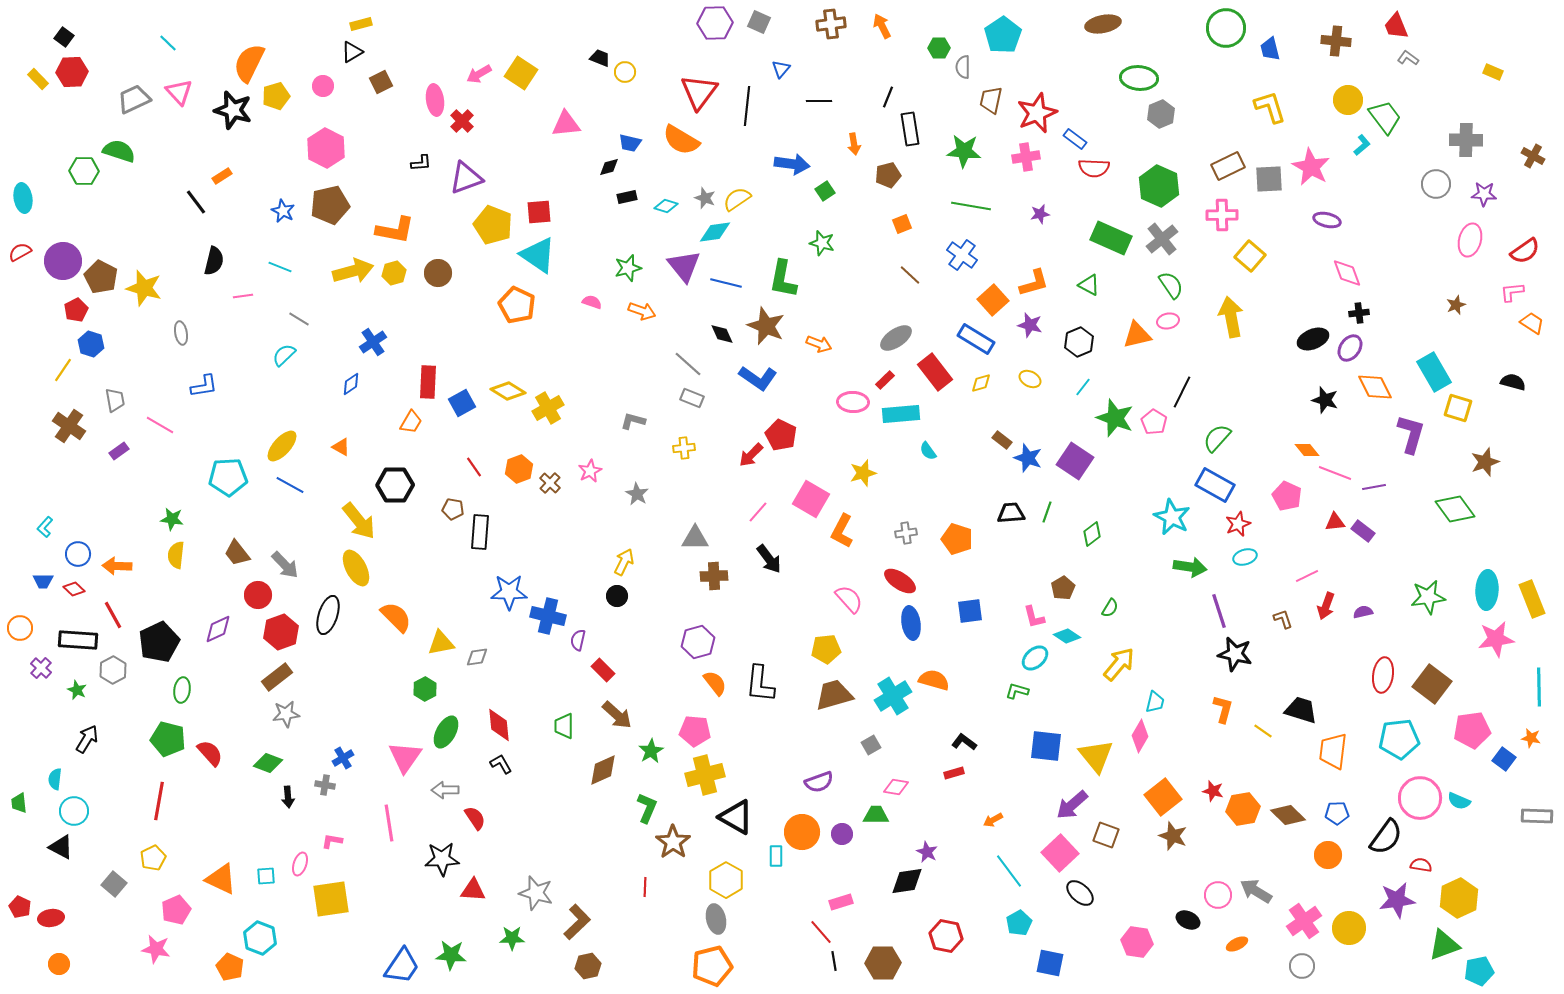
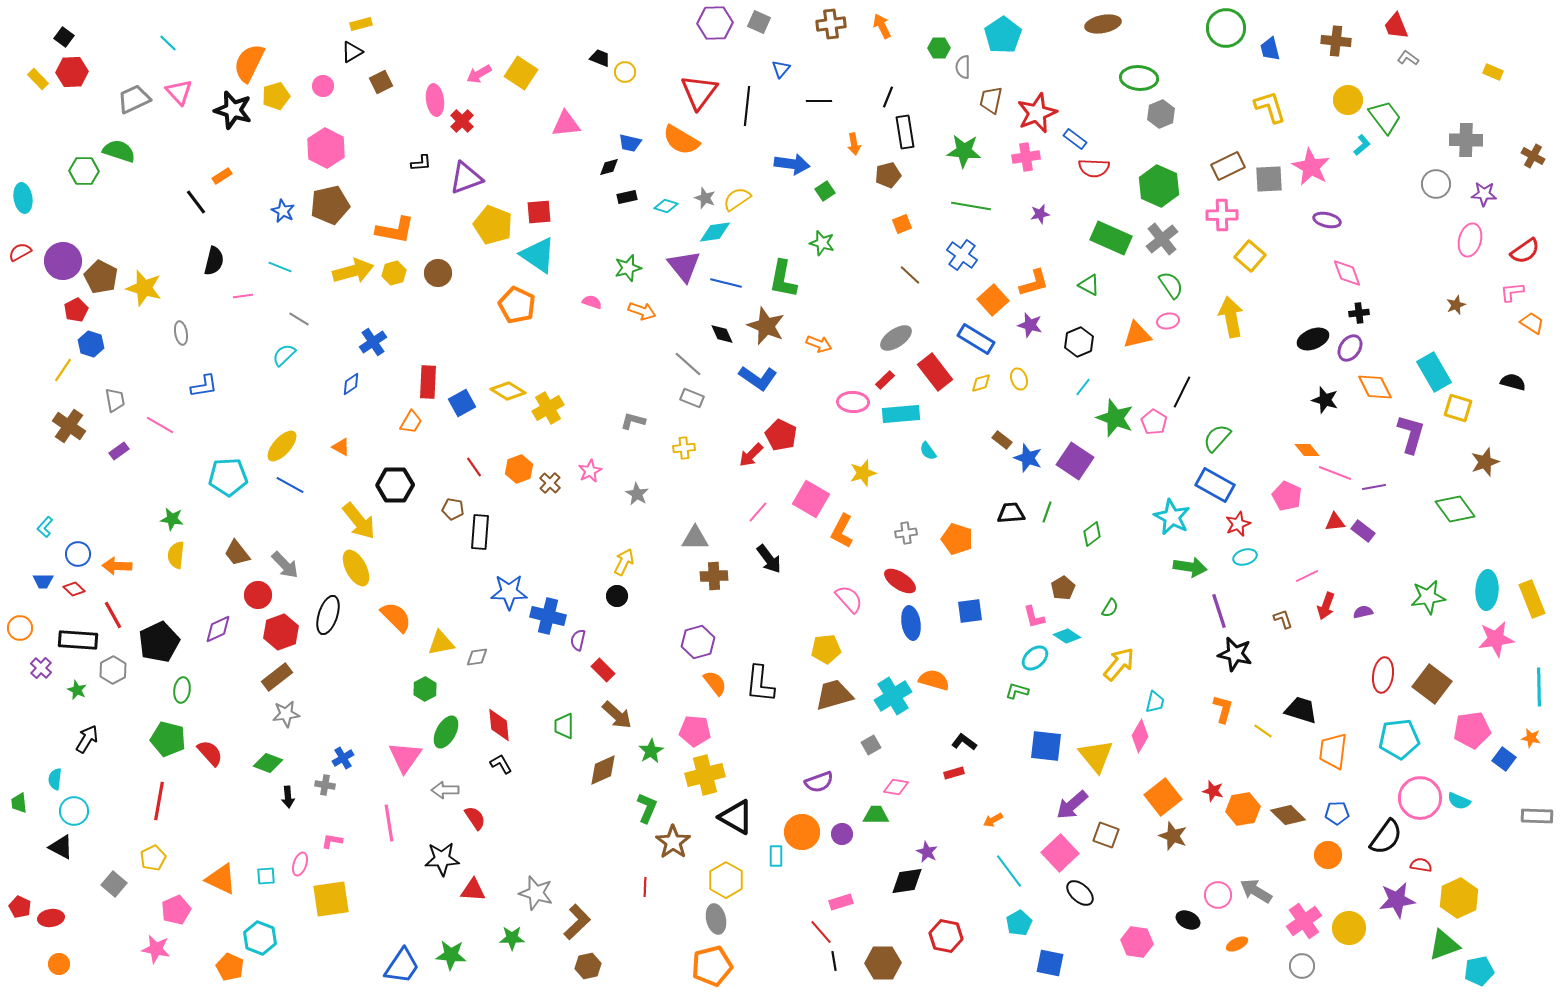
black rectangle at (910, 129): moved 5 px left, 3 px down
yellow ellipse at (1030, 379): moved 11 px left; rotated 45 degrees clockwise
